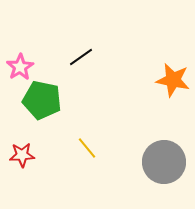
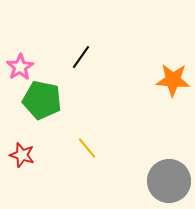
black line: rotated 20 degrees counterclockwise
orange star: rotated 8 degrees counterclockwise
red star: rotated 20 degrees clockwise
gray circle: moved 5 px right, 19 px down
